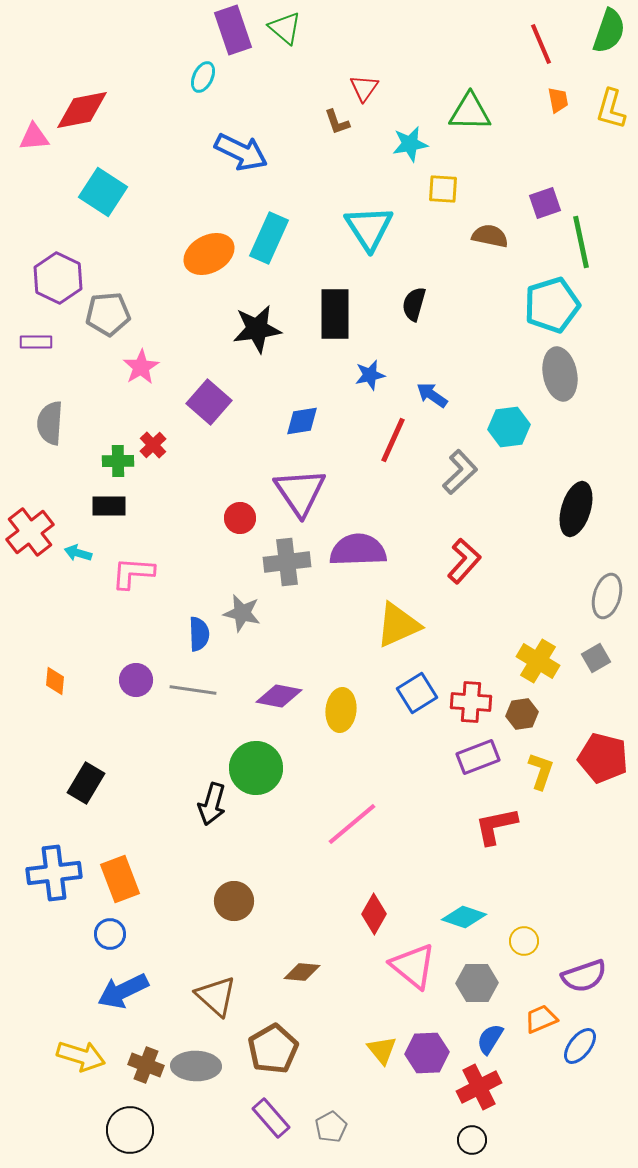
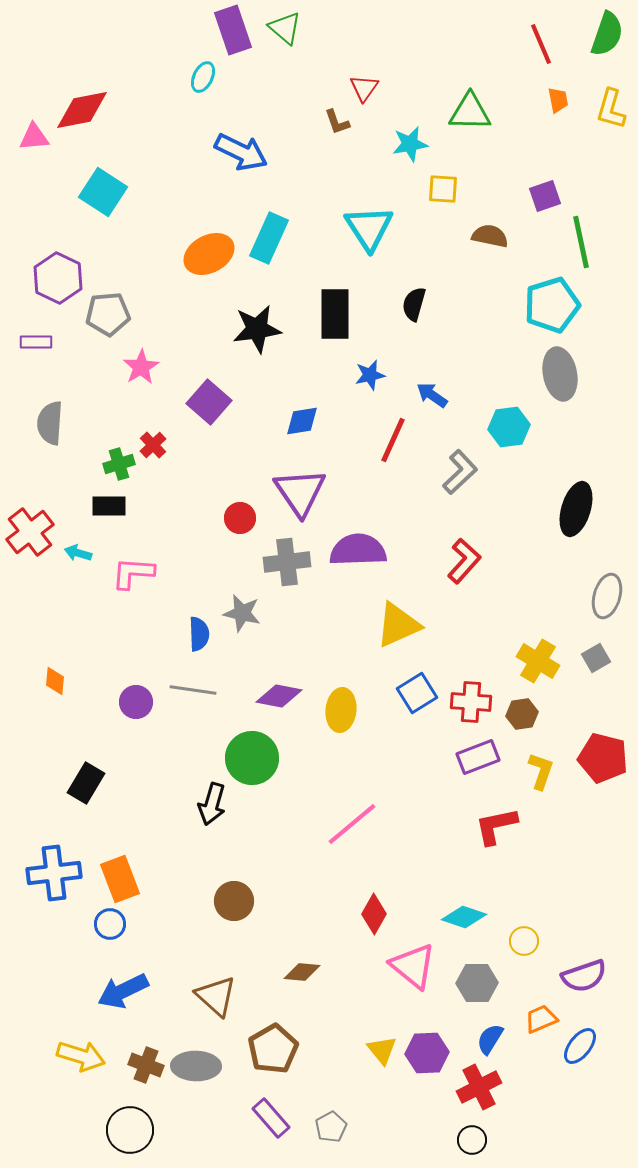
green semicircle at (609, 31): moved 2 px left, 3 px down
purple square at (545, 203): moved 7 px up
green cross at (118, 461): moved 1 px right, 3 px down; rotated 16 degrees counterclockwise
purple circle at (136, 680): moved 22 px down
green circle at (256, 768): moved 4 px left, 10 px up
blue circle at (110, 934): moved 10 px up
